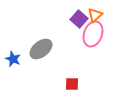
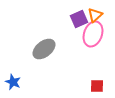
purple square: rotated 24 degrees clockwise
gray ellipse: moved 3 px right
blue star: moved 23 px down
red square: moved 25 px right, 2 px down
